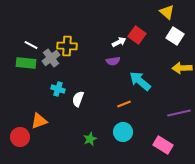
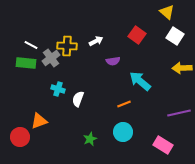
white arrow: moved 23 px left, 1 px up
